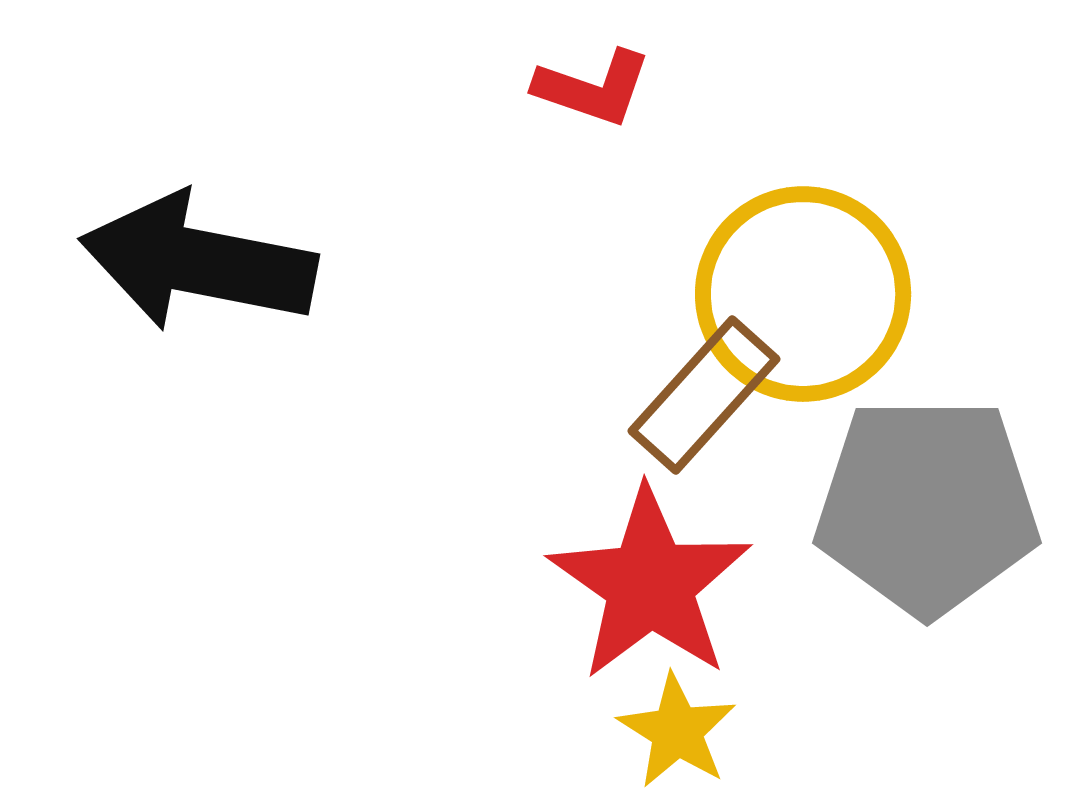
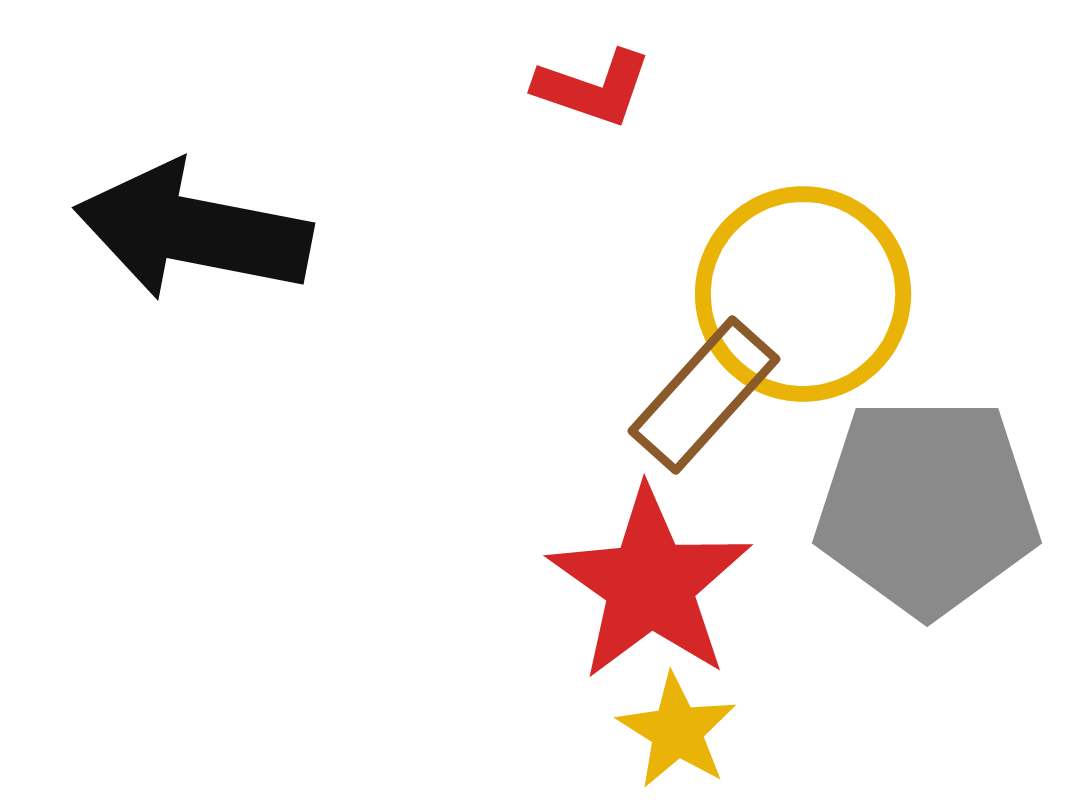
black arrow: moved 5 px left, 31 px up
